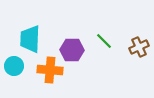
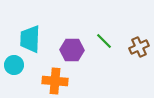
cyan circle: moved 1 px up
orange cross: moved 5 px right, 11 px down
